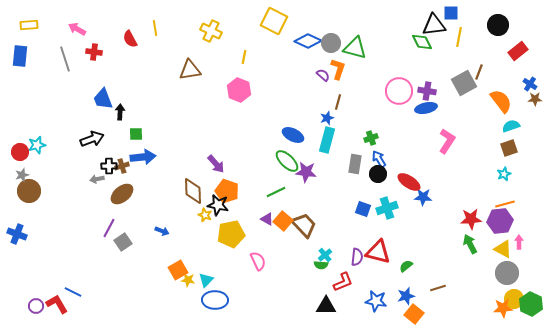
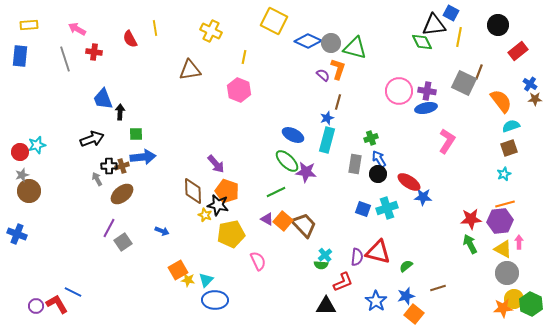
blue square at (451, 13): rotated 28 degrees clockwise
gray square at (464, 83): rotated 35 degrees counterclockwise
gray arrow at (97, 179): rotated 72 degrees clockwise
blue star at (376, 301): rotated 25 degrees clockwise
